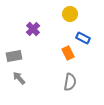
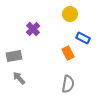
gray semicircle: moved 2 px left, 2 px down
